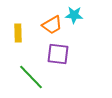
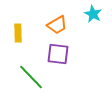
cyan star: moved 19 px right, 1 px up; rotated 24 degrees clockwise
orange trapezoid: moved 5 px right
